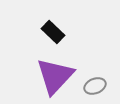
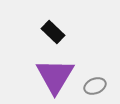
purple triangle: rotated 12 degrees counterclockwise
